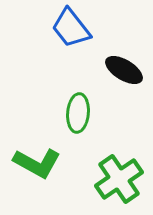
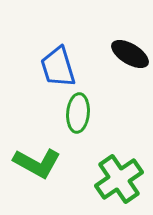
blue trapezoid: moved 13 px left, 39 px down; rotated 21 degrees clockwise
black ellipse: moved 6 px right, 16 px up
